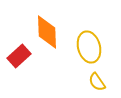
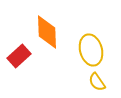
yellow ellipse: moved 2 px right, 3 px down
